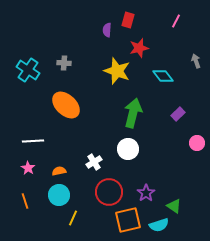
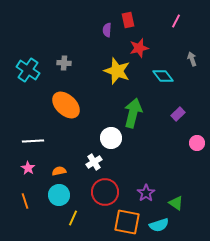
red rectangle: rotated 28 degrees counterclockwise
gray arrow: moved 4 px left, 2 px up
white circle: moved 17 px left, 11 px up
red circle: moved 4 px left
green triangle: moved 2 px right, 3 px up
orange square: moved 1 px left, 2 px down; rotated 24 degrees clockwise
